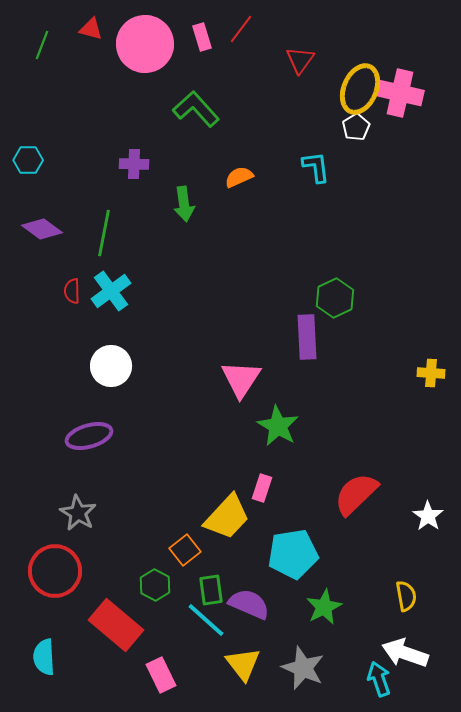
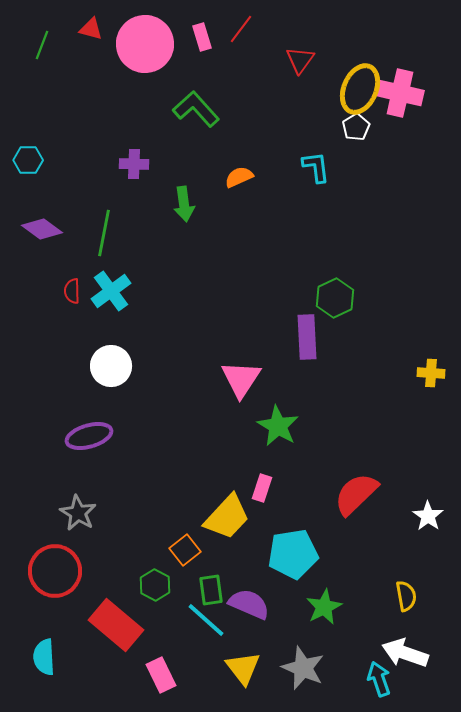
yellow triangle at (243, 664): moved 4 px down
